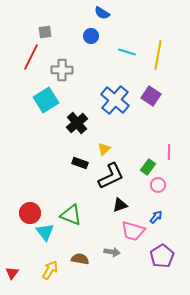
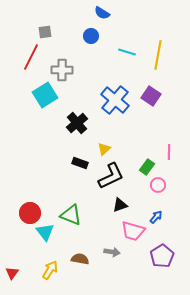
cyan square: moved 1 px left, 5 px up
green rectangle: moved 1 px left
